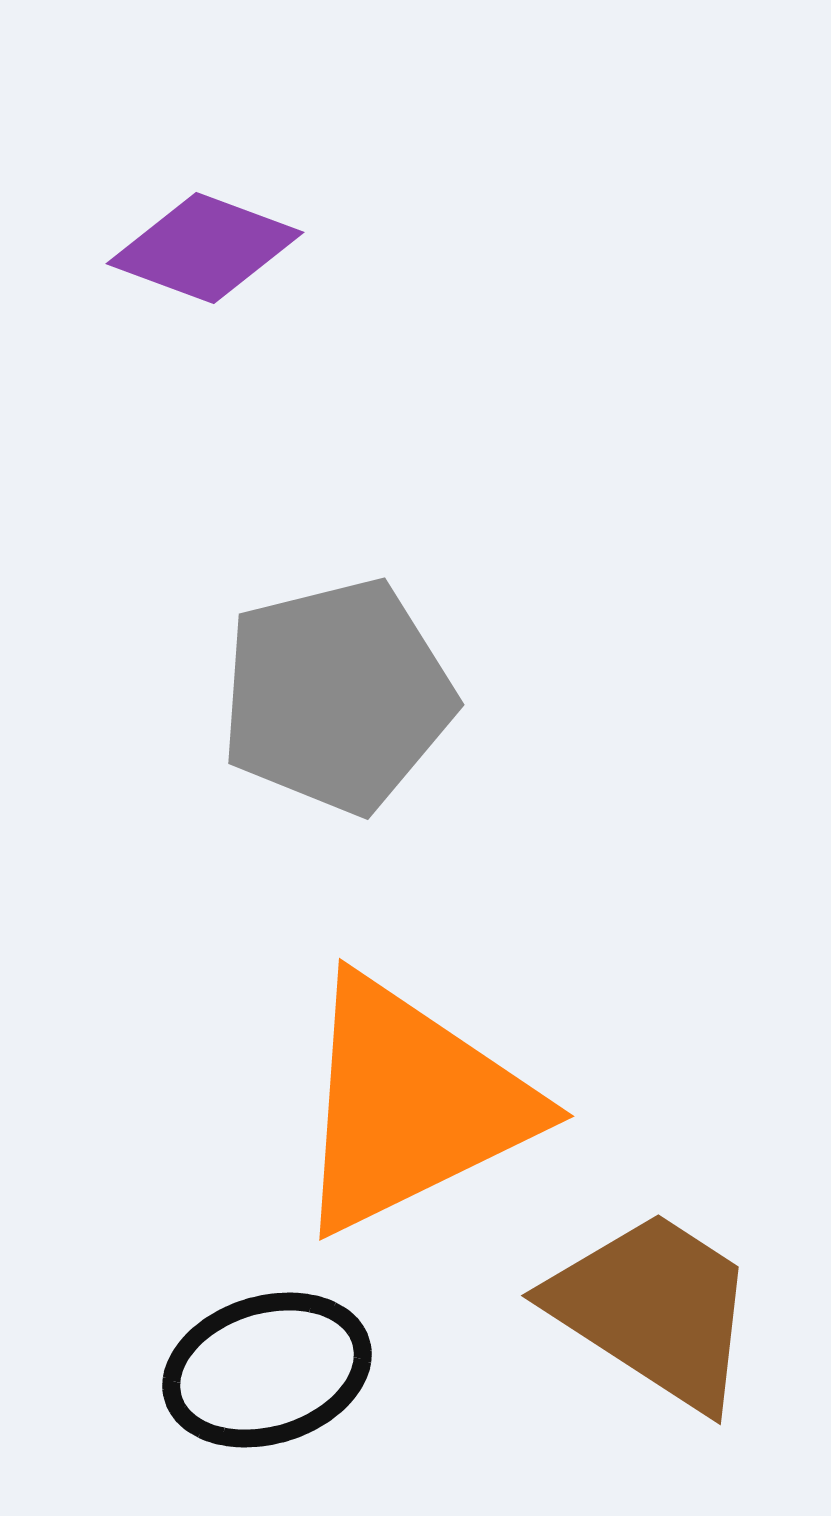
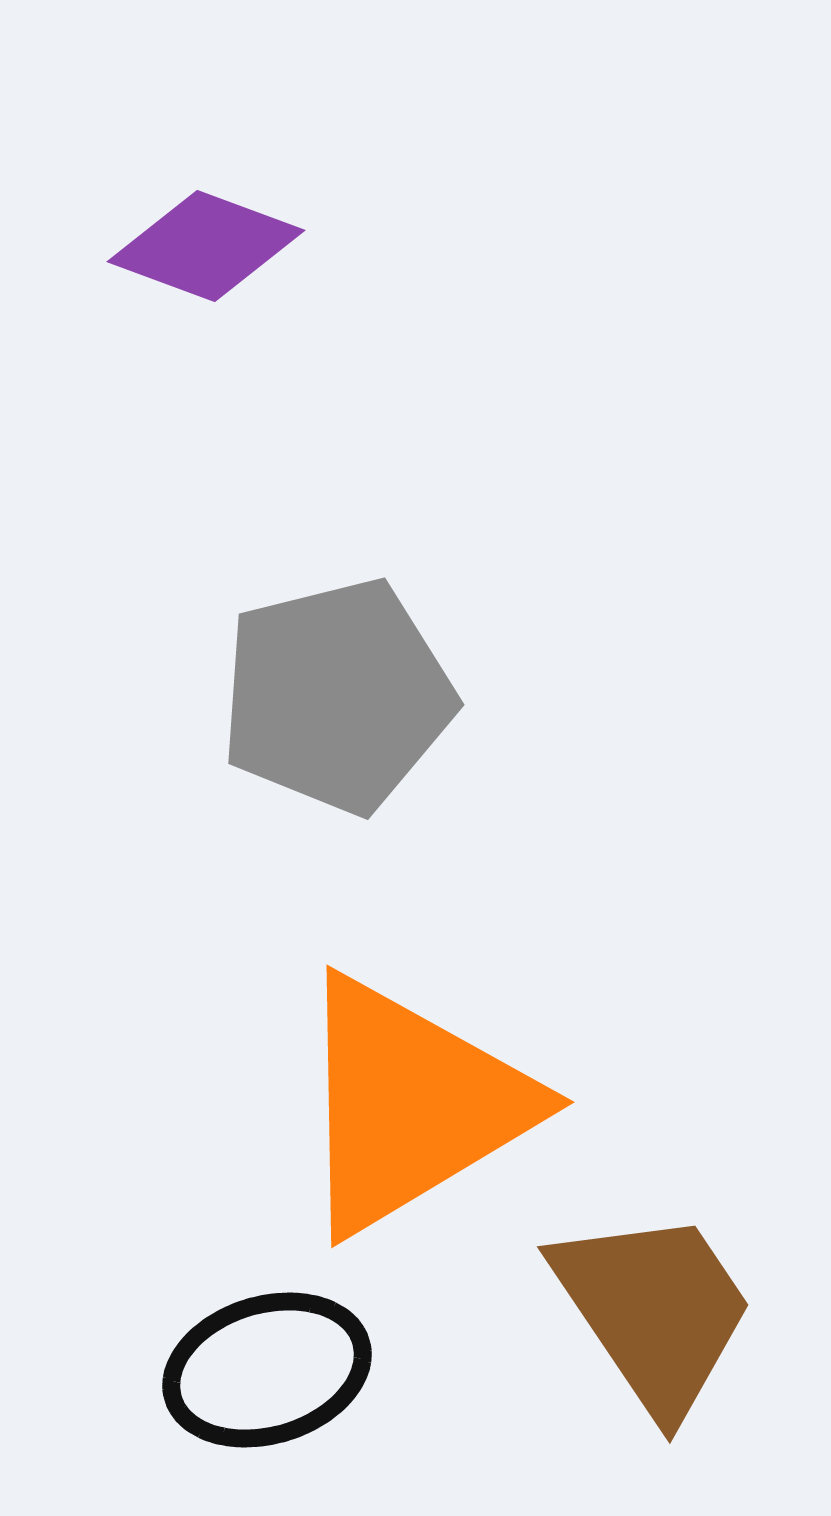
purple diamond: moved 1 px right, 2 px up
orange triangle: rotated 5 degrees counterclockwise
brown trapezoid: moved 2 px down; rotated 23 degrees clockwise
